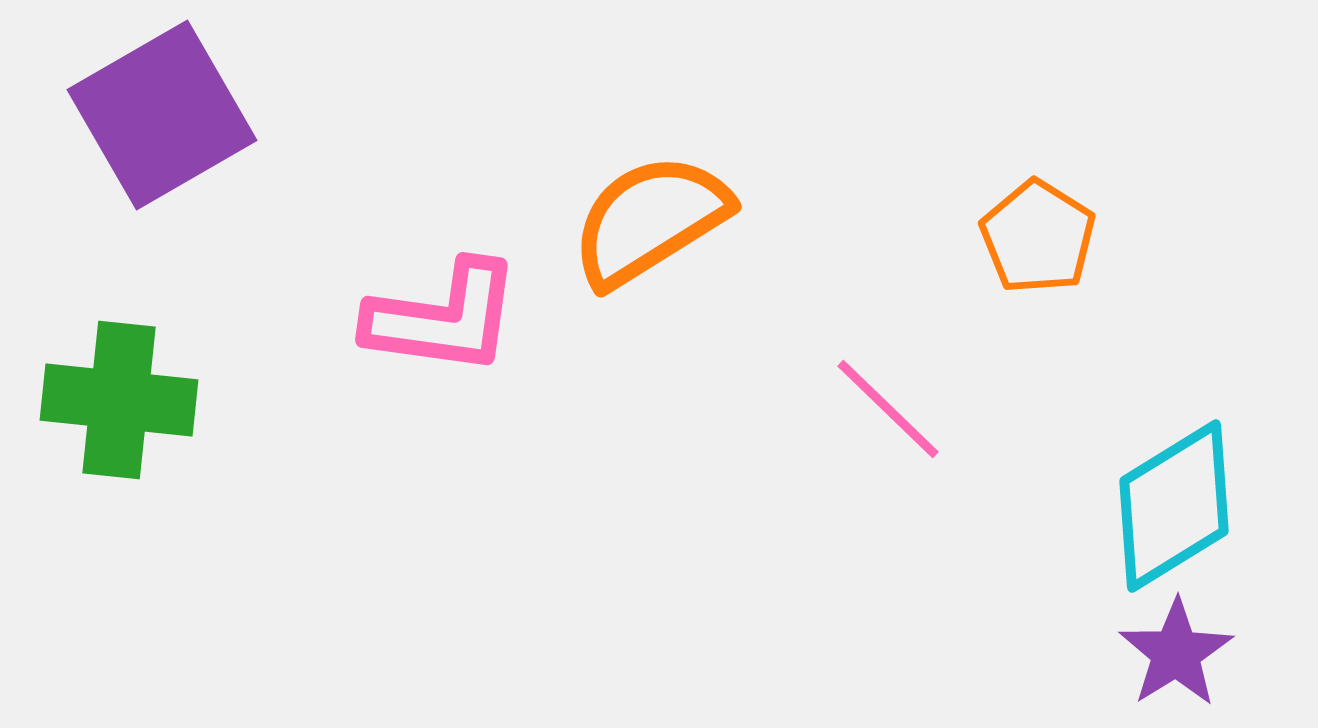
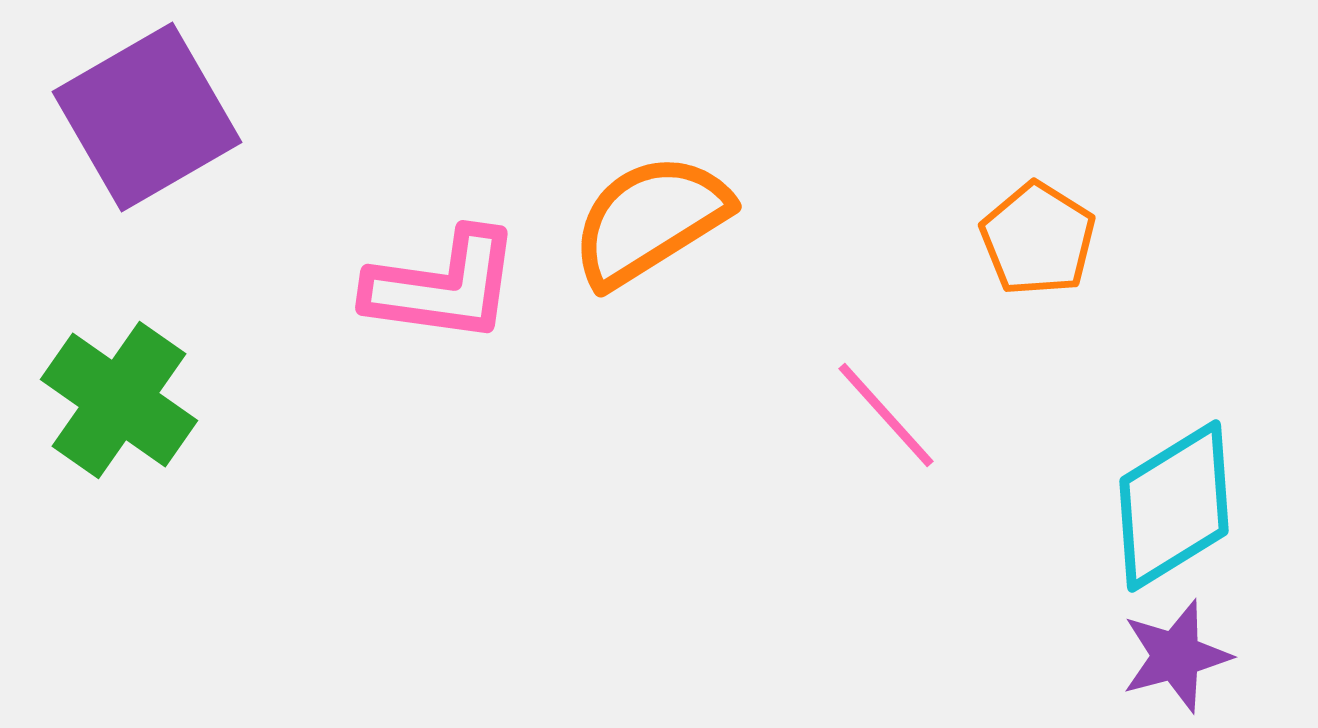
purple square: moved 15 px left, 2 px down
orange pentagon: moved 2 px down
pink L-shape: moved 32 px up
green cross: rotated 29 degrees clockwise
pink line: moved 2 px left, 6 px down; rotated 4 degrees clockwise
purple star: moved 3 px down; rotated 17 degrees clockwise
